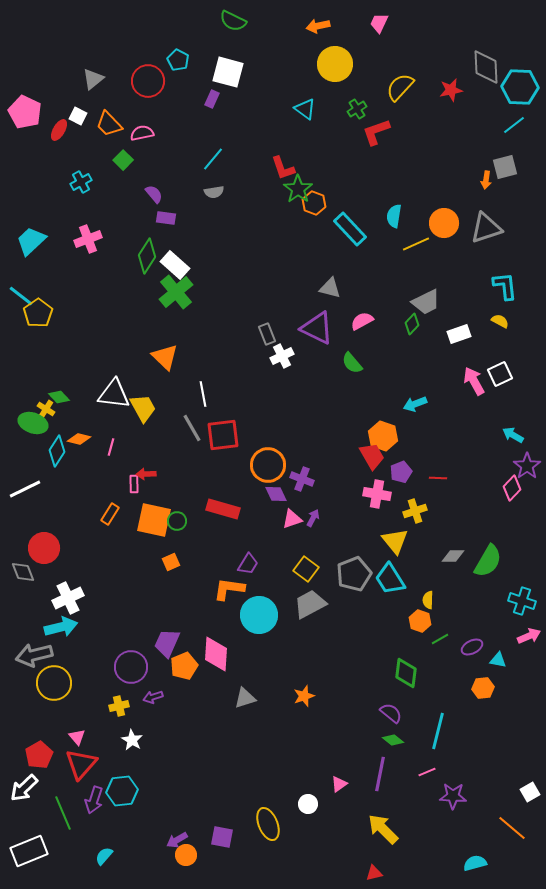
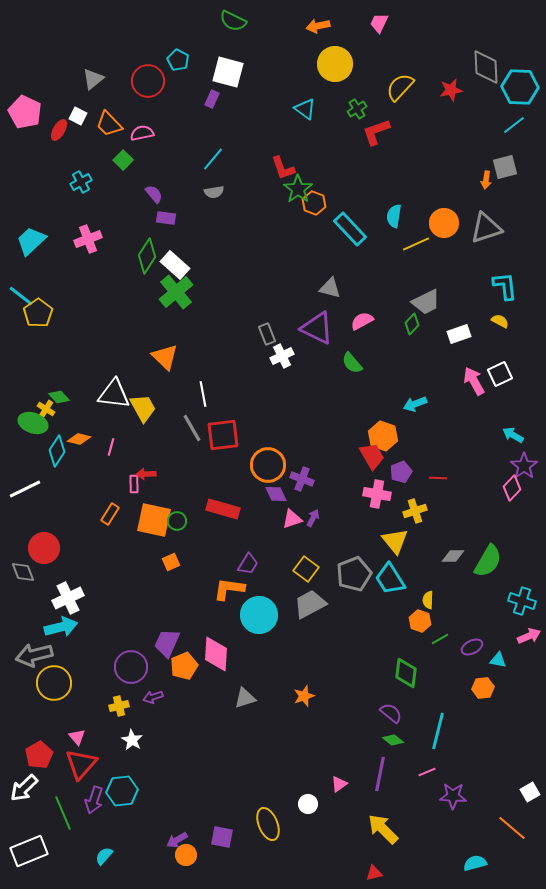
purple star at (527, 466): moved 3 px left
